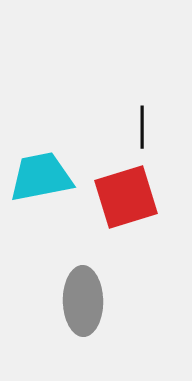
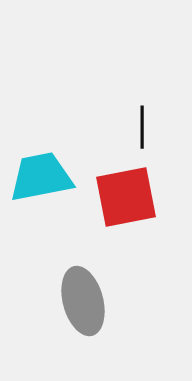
red square: rotated 6 degrees clockwise
gray ellipse: rotated 14 degrees counterclockwise
